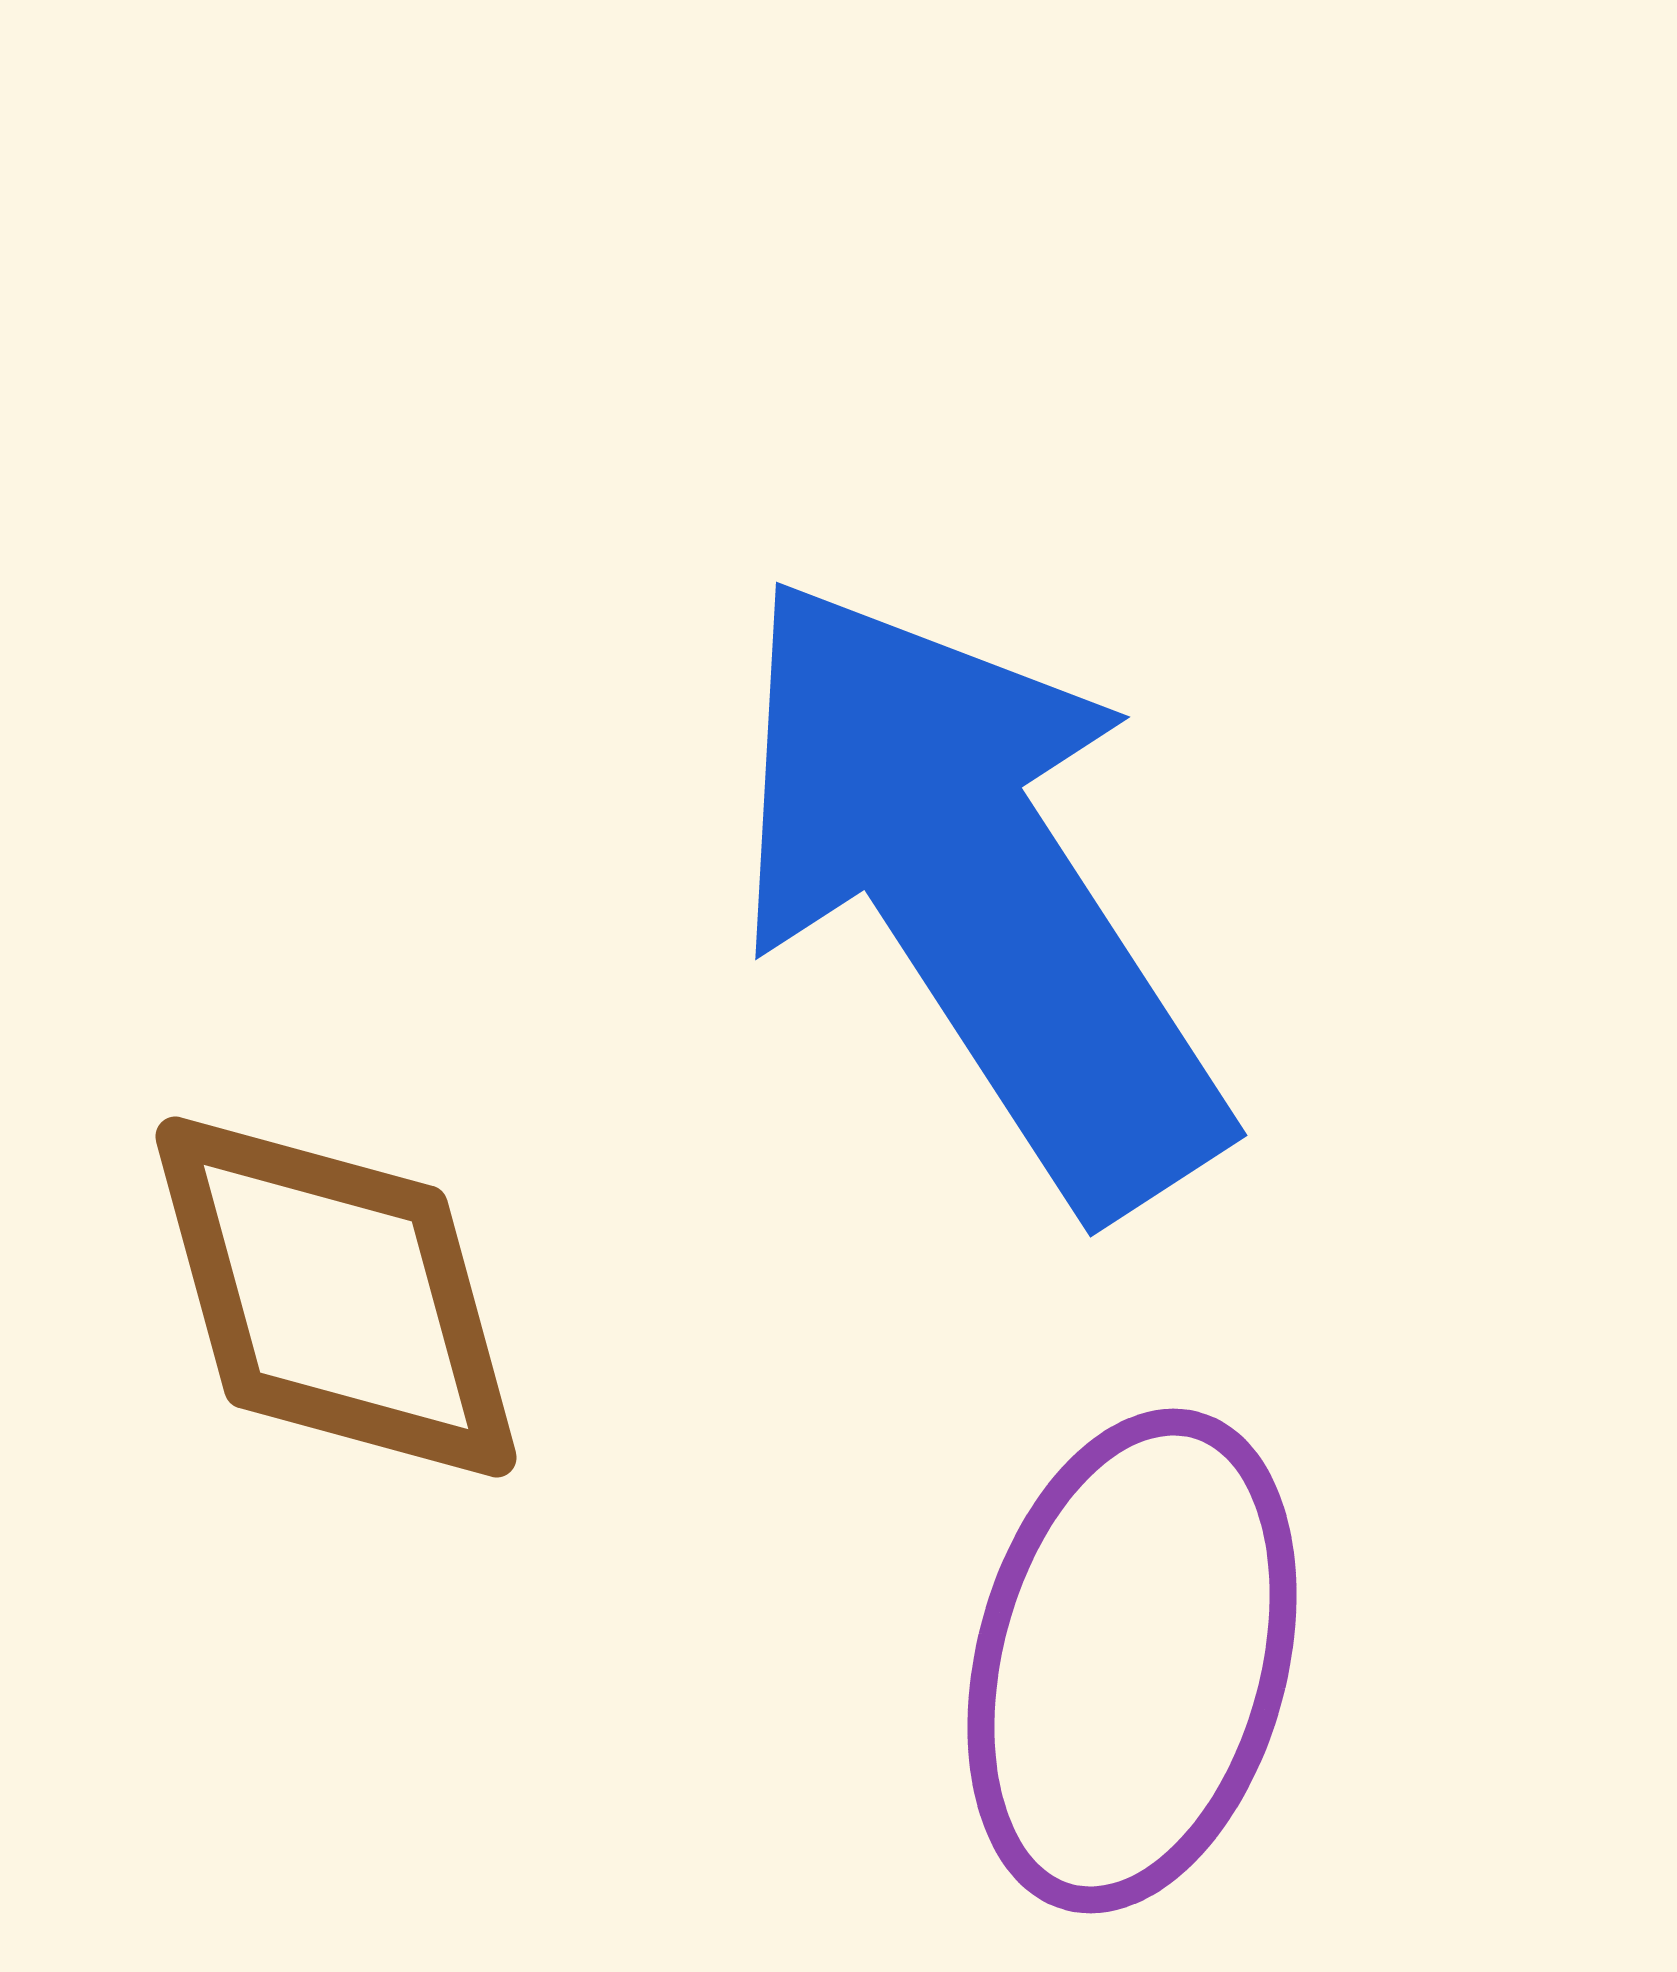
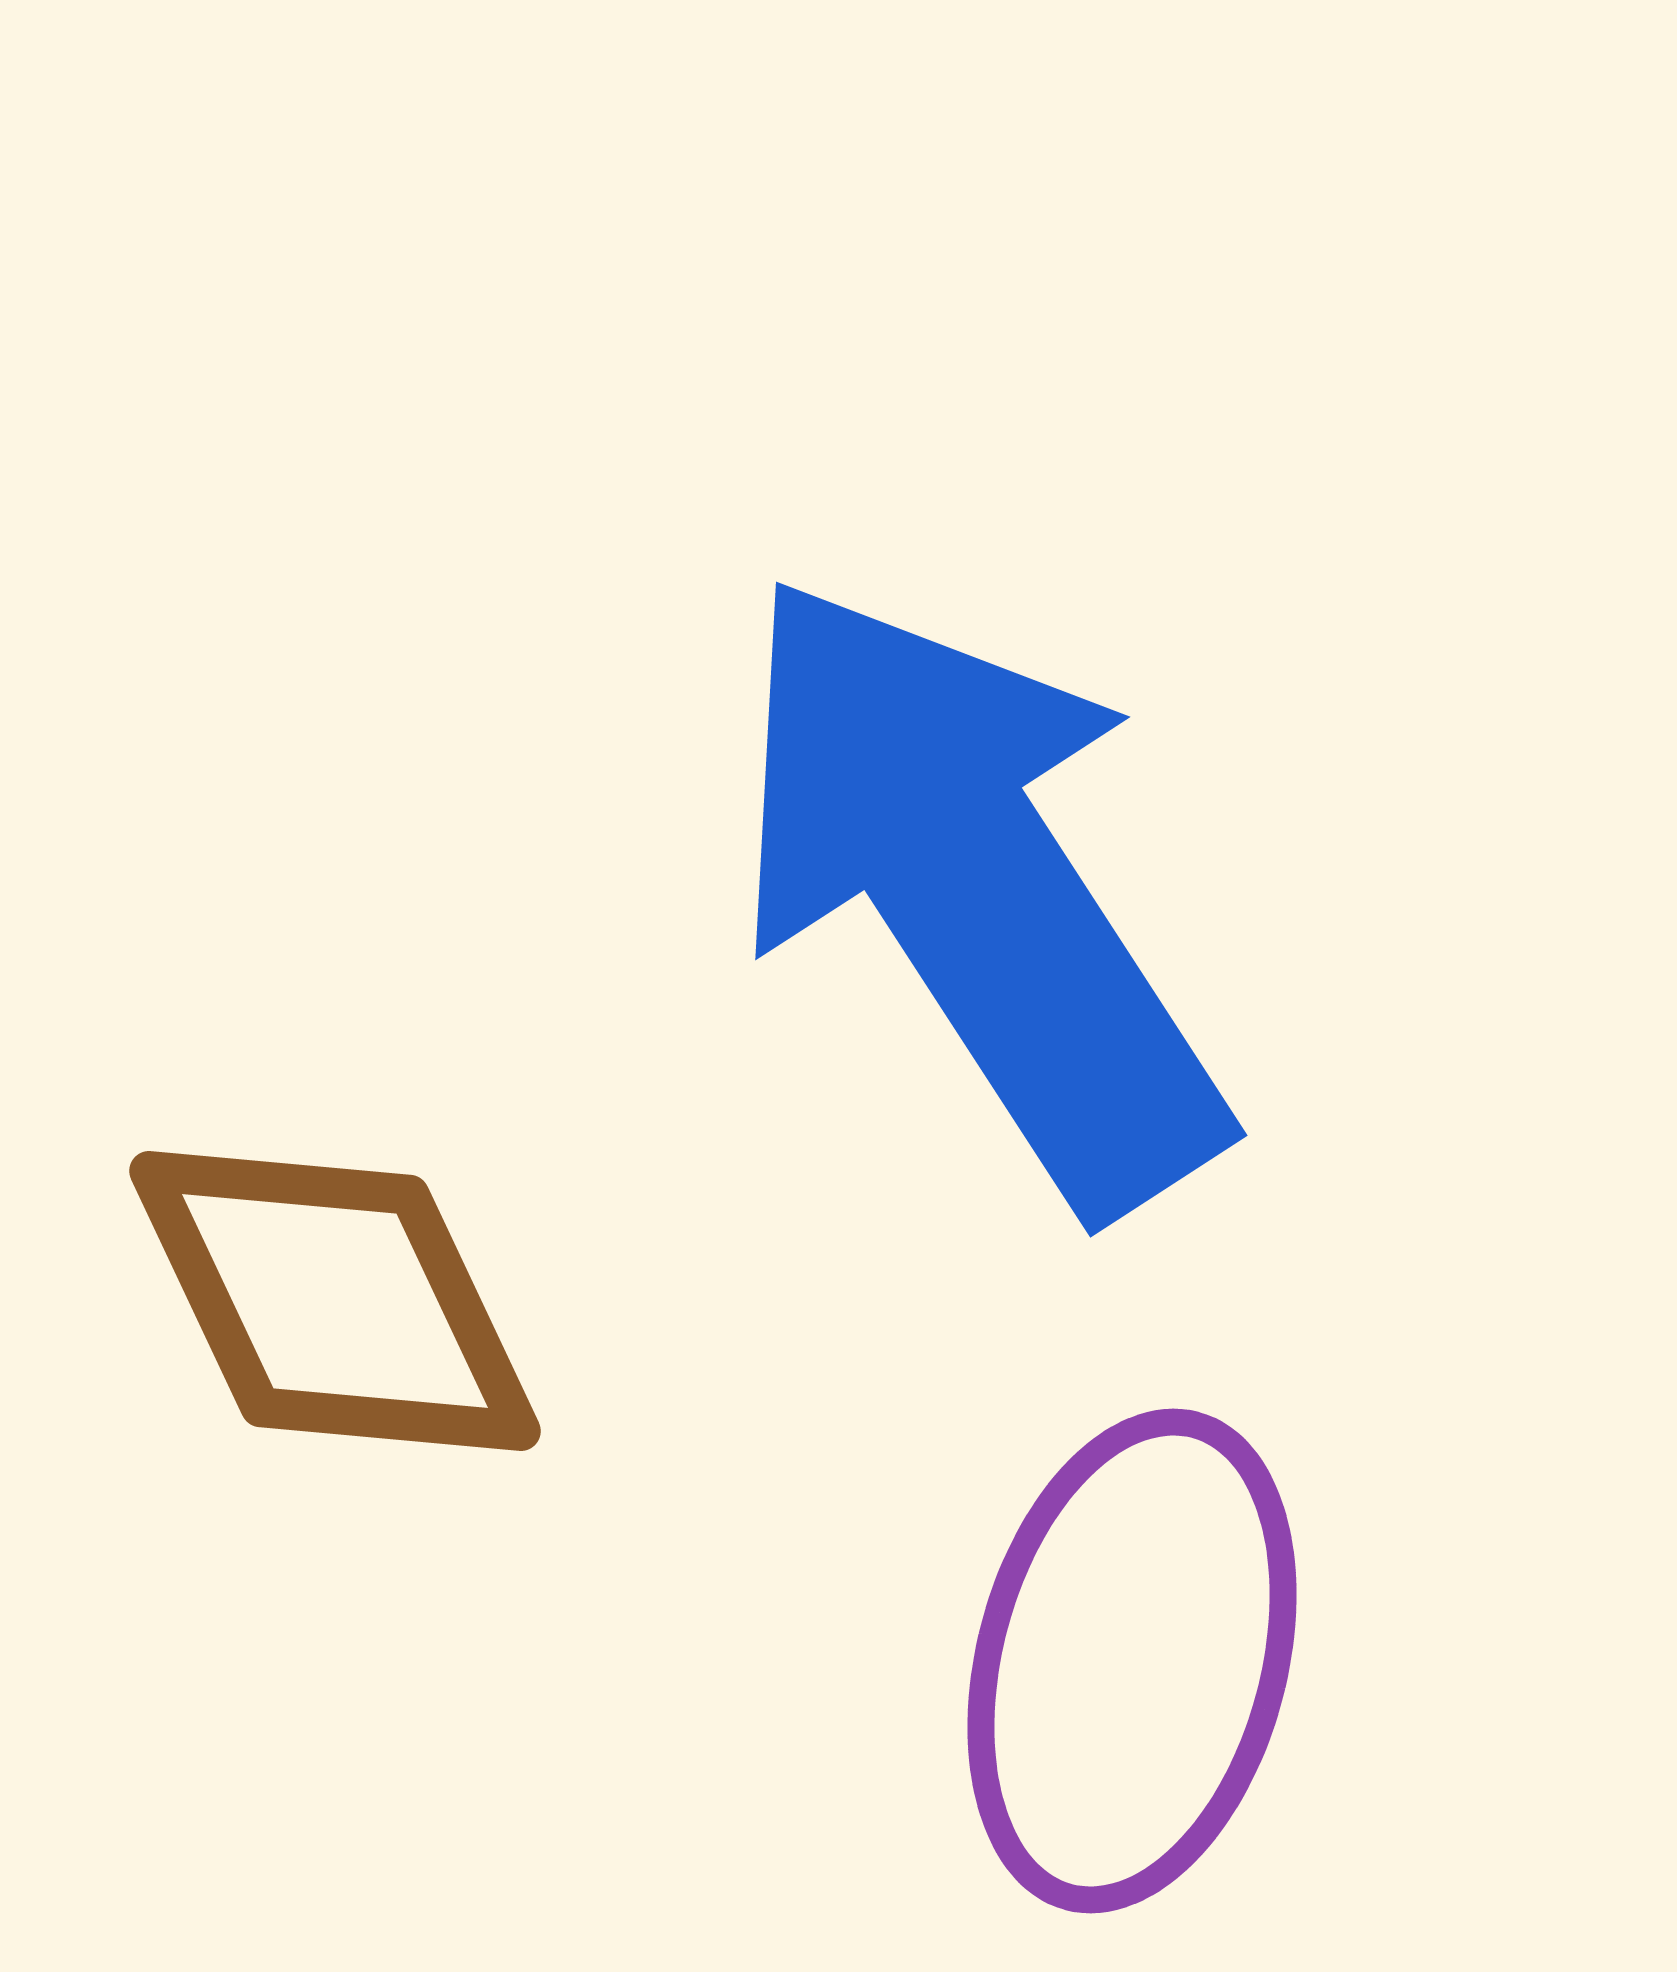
brown diamond: moved 1 px left, 4 px down; rotated 10 degrees counterclockwise
